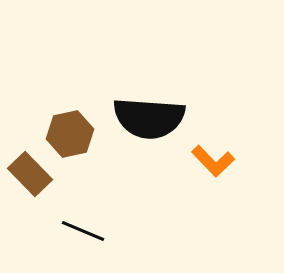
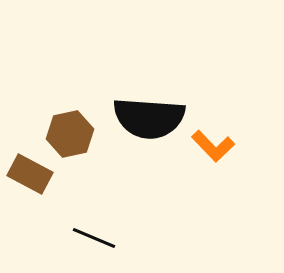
orange L-shape: moved 15 px up
brown rectangle: rotated 18 degrees counterclockwise
black line: moved 11 px right, 7 px down
